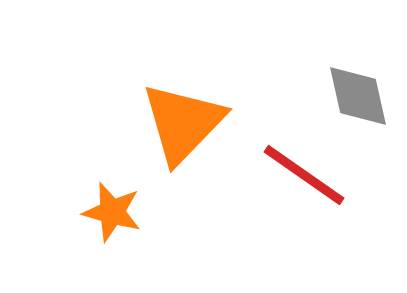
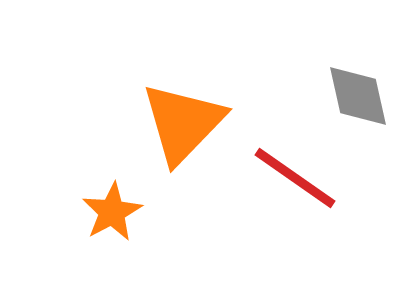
red line: moved 9 px left, 3 px down
orange star: rotated 28 degrees clockwise
